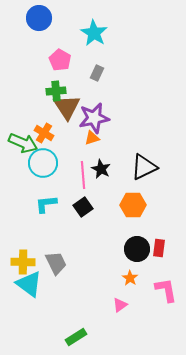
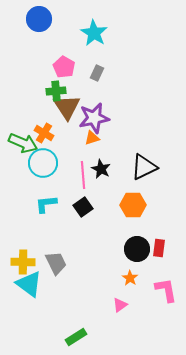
blue circle: moved 1 px down
pink pentagon: moved 4 px right, 7 px down
